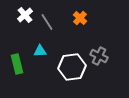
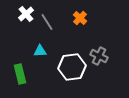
white cross: moved 1 px right, 1 px up
green rectangle: moved 3 px right, 10 px down
